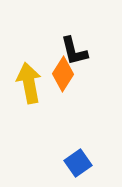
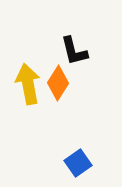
orange diamond: moved 5 px left, 9 px down
yellow arrow: moved 1 px left, 1 px down
